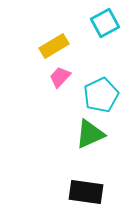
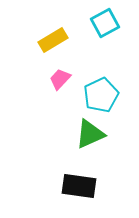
yellow rectangle: moved 1 px left, 6 px up
pink trapezoid: moved 2 px down
black rectangle: moved 7 px left, 6 px up
